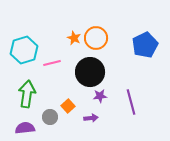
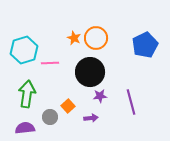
pink line: moved 2 px left; rotated 12 degrees clockwise
